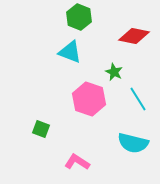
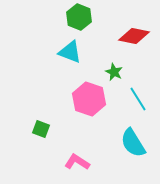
cyan semicircle: rotated 44 degrees clockwise
